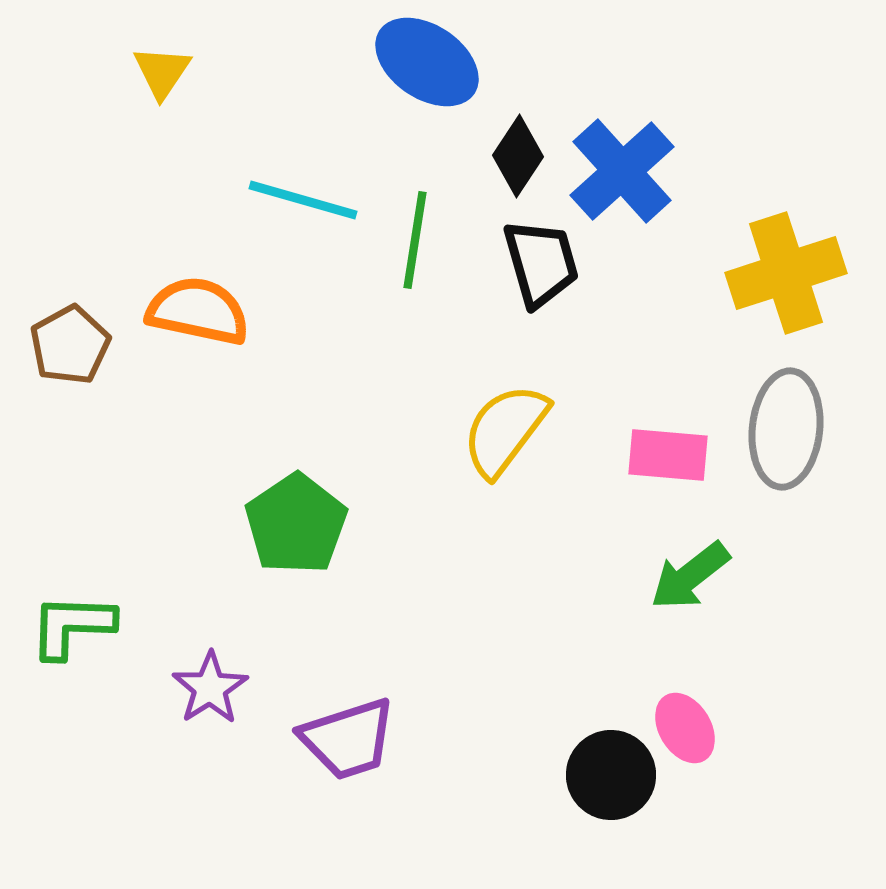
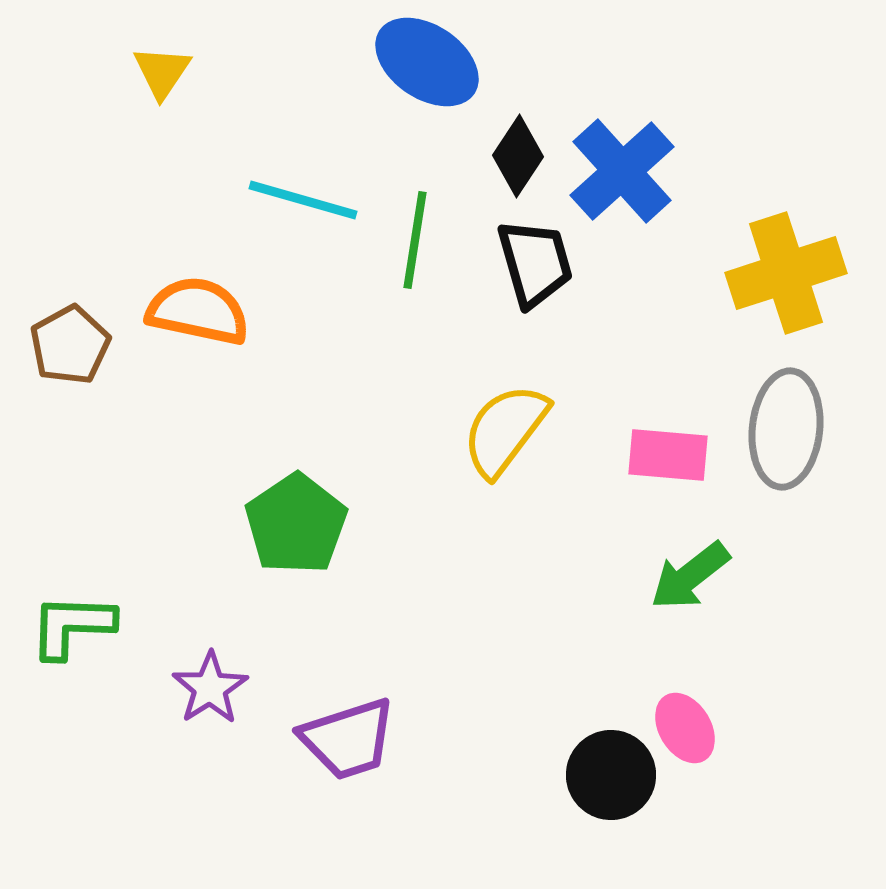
black trapezoid: moved 6 px left
